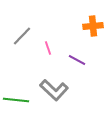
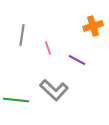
orange cross: rotated 12 degrees counterclockwise
gray line: moved 1 px up; rotated 35 degrees counterclockwise
